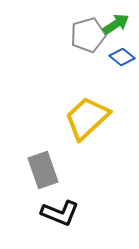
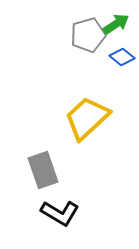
black L-shape: rotated 9 degrees clockwise
